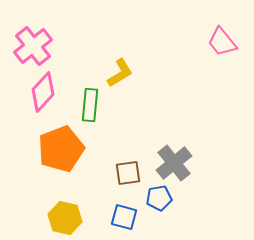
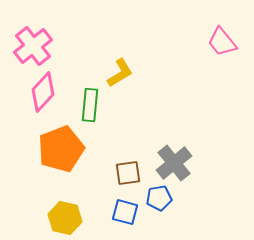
blue square: moved 1 px right, 5 px up
